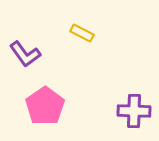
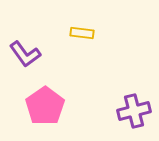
yellow rectangle: rotated 20 degrees counterclockwise
purple cross: rotated 16 degrees counterclockwise
